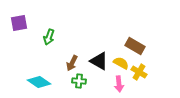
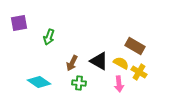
green cross: moved 2 px down
